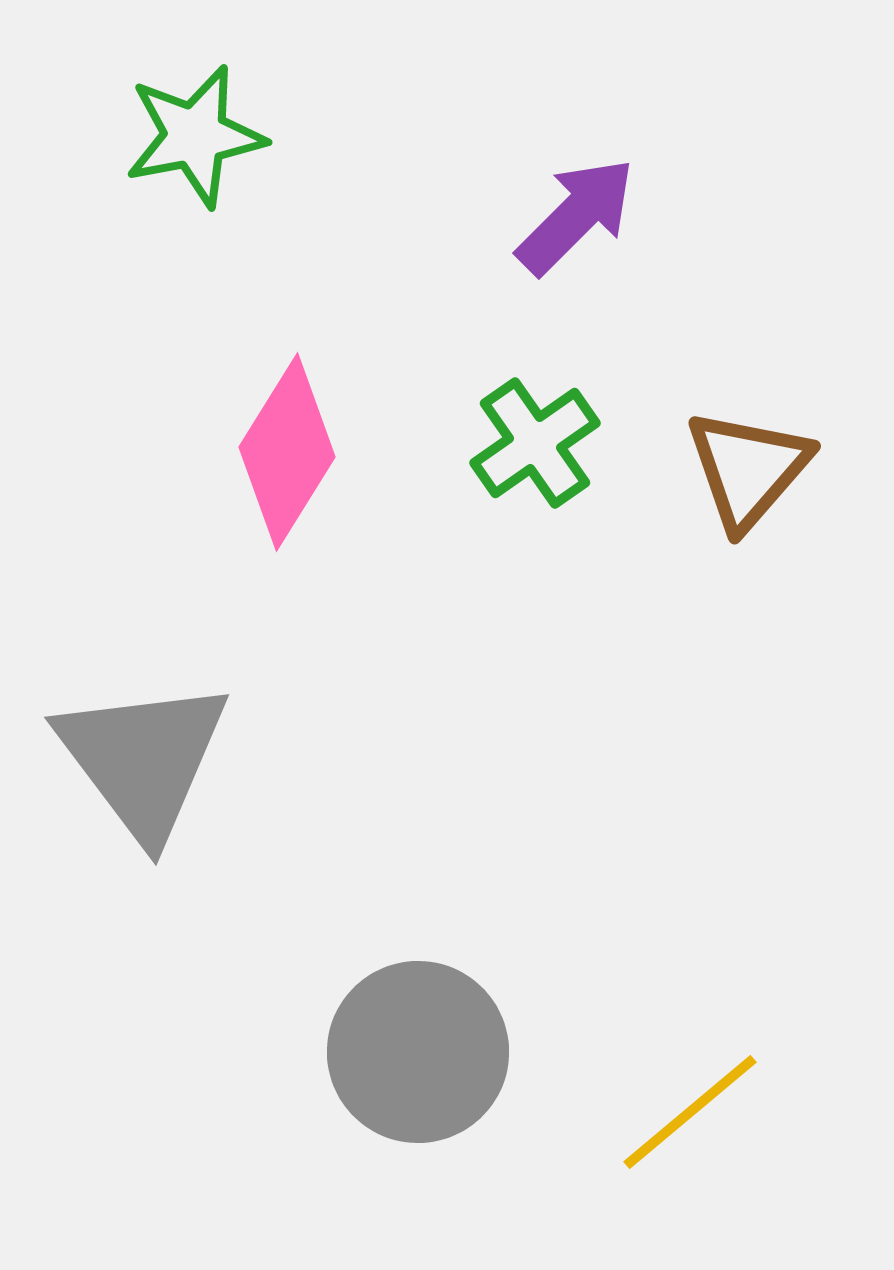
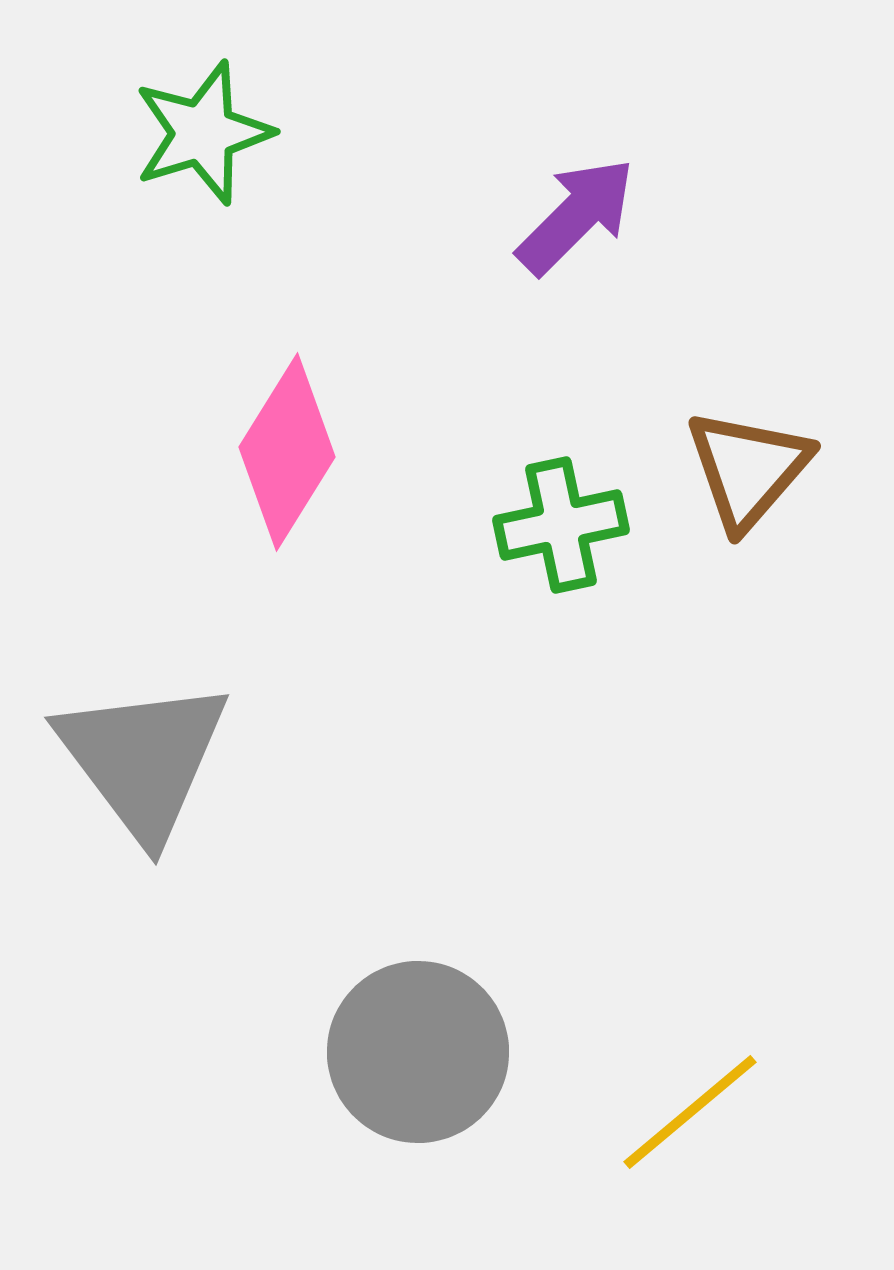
green star: moved 8 px right, 3 px up; rotated 6 degrees counterclockwise
green cross: moved 26 px right, 82 px down; rotated 23 degrees clockwise
